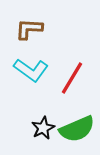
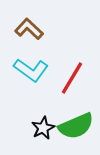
brown L-shape: rotated 40 degrees clockwise
green semicircle: moved 1 px left, 3 px up
